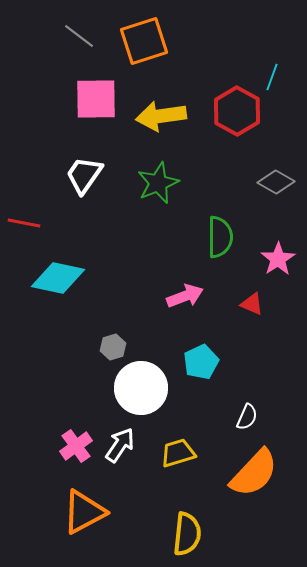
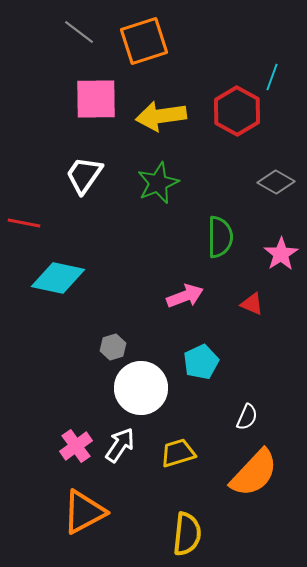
gray line: moved 4 px up
pink star: moved 3 px right, 5 px up
